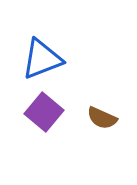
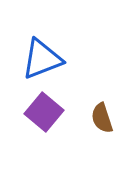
brown semicircle: rotated 48 degrees clockwise
